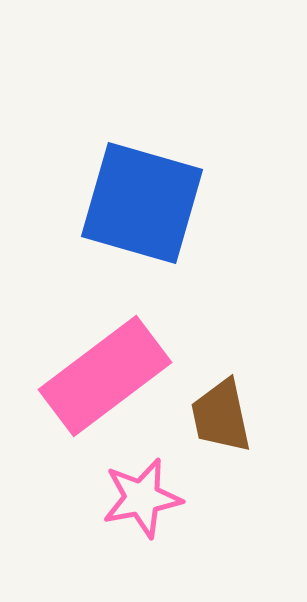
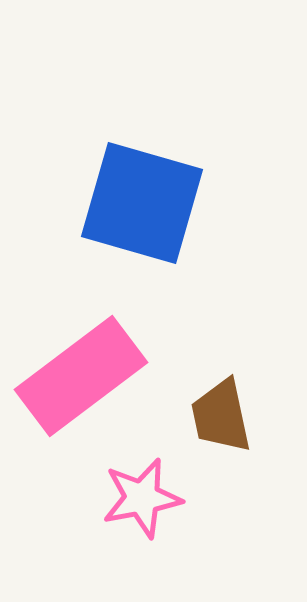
pink rectangle: moved 24 px left
